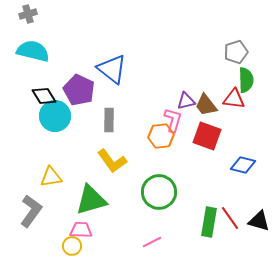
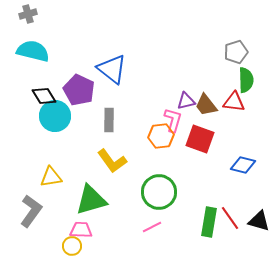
red triangle: moved 3 px down
red square: moved 7 px left, 3 px down
pink line: moved 15 px up
